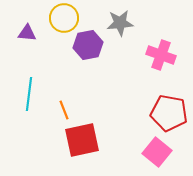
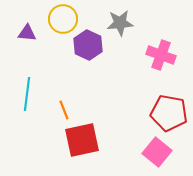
yellow circle: moved 1 px left, 1 px down
purple hexagon: rotated 24 degrees counterclockwise
cyan line: moved 2 px left
